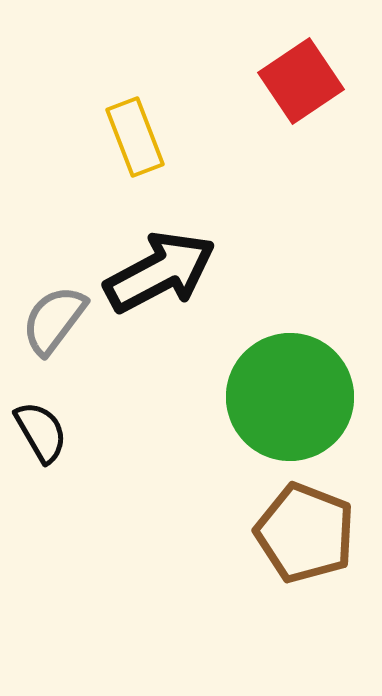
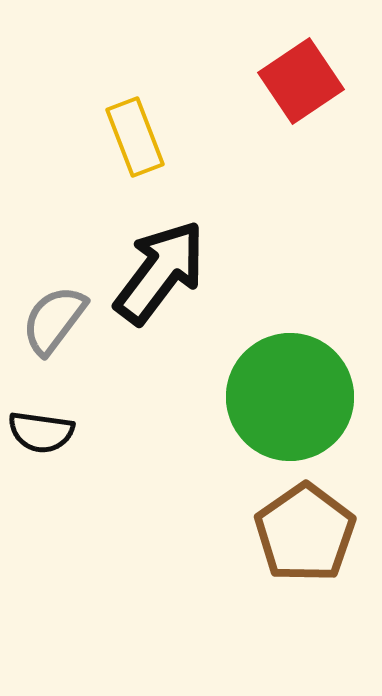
black arrow: rotated 25 degrees counterclockwise
black semicircle: rotated 128 degrees clockwise
brown pentagon: rotated 16 degrees clockwise
